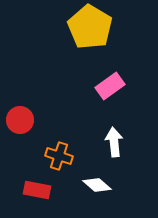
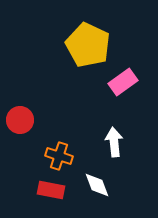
yellow pentagon: moved 2 px left, 18 px down; rotated 6 degrees counterclockwise
pink rectangle: moved 13 px right, 4 px up
white diamond: rotated 28 degrees clockwise
red rectangle: moved 14 px right
